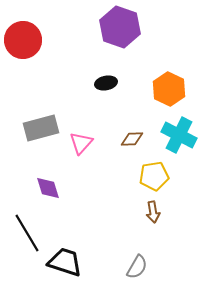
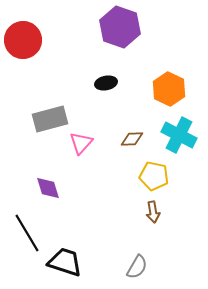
gray rectangle: moved 9 px right, 9 px up
yellow pentagon: rotated 20 degrees clockwise
